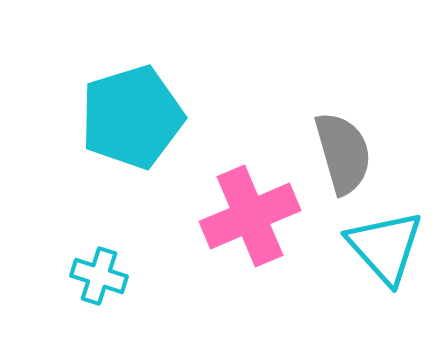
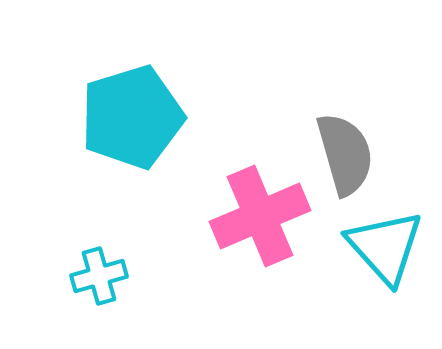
gray semicircle: moved 2 px right, 1 px down
pink cross: moved 10 px right
cyan cross: rotated 34 degrees counterclockwise
